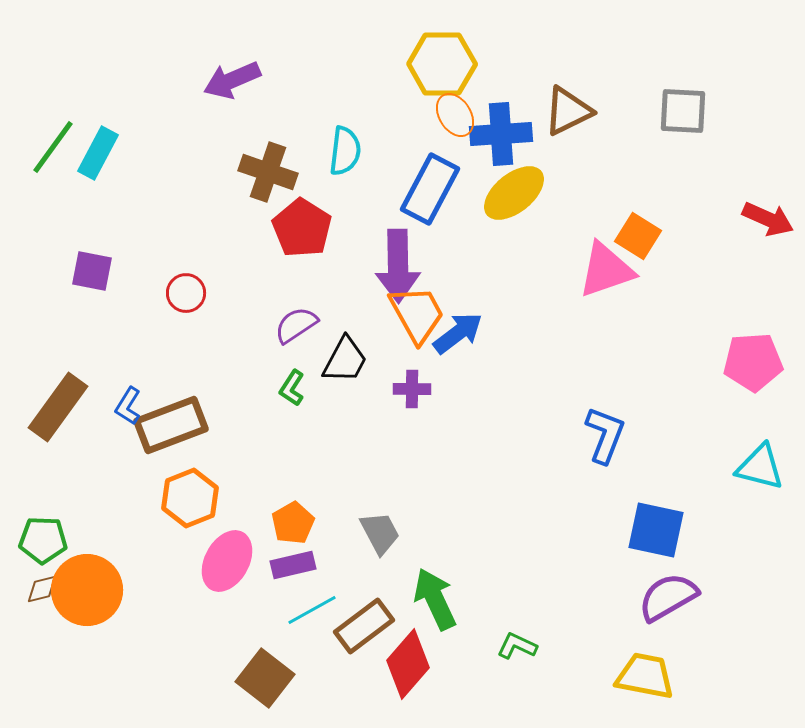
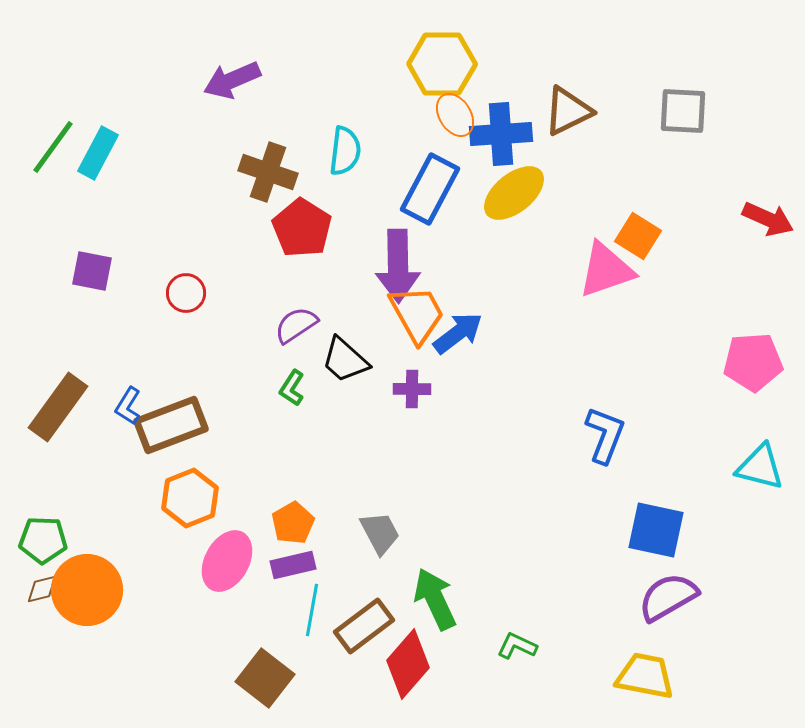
black trapezoid at (345, 360): rotated 104 degrees clockwise
cyan line at (312, 610): rotated 51 degrees counterclockwise
